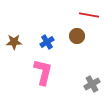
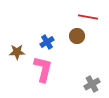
red line: moved 1 px left, 2 px down
brown star: moved 3 px right, 10 px down
pink L-shape: moved 3 px up
